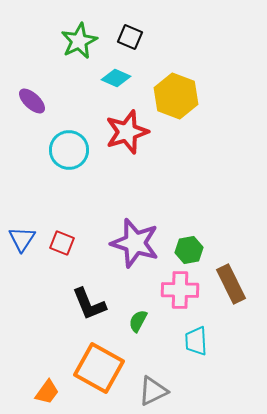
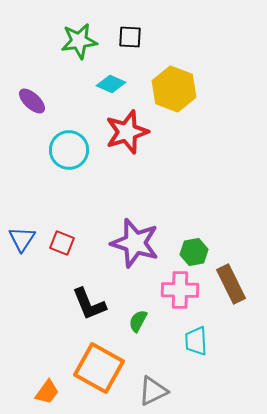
black square: rotated 20 degrees counterclockwise
green star: rotated 18 degrees clockwise
cyan diamond: moved 5 px left, 6 px down
yellow hexagon: moved 2 px left, 7 px up
green hexagon: moved 5 px right, 2 px down
